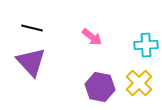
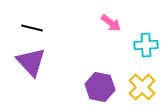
pink arrow: moved 19 px right, 14 px up
yellow cross: moved 3 px right, 4 px down
